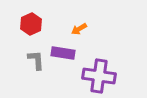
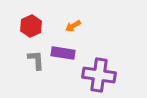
red hexagon: moved 2 px down
orange arrow: moved 6 px left, 3 px up
purple cross: moved 1 px up
